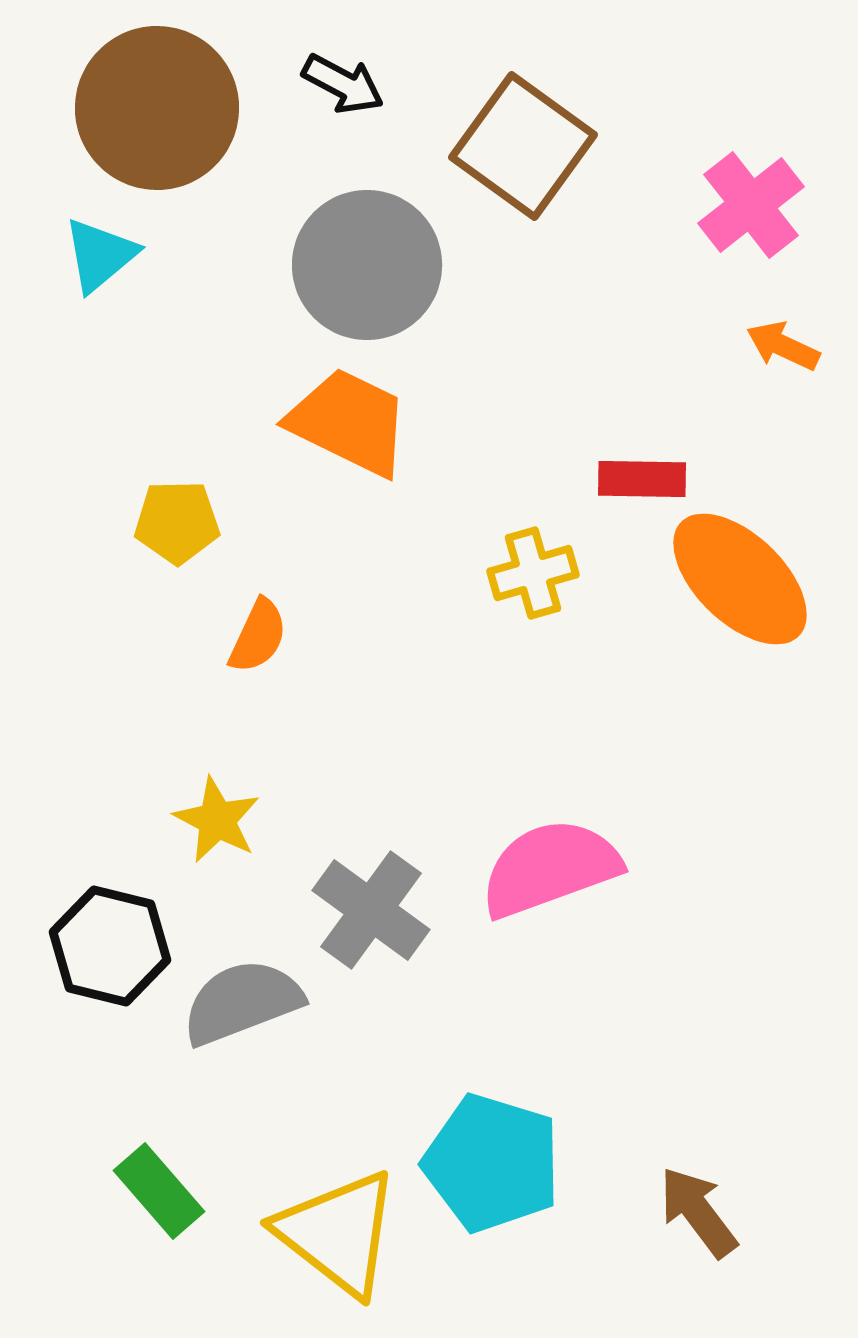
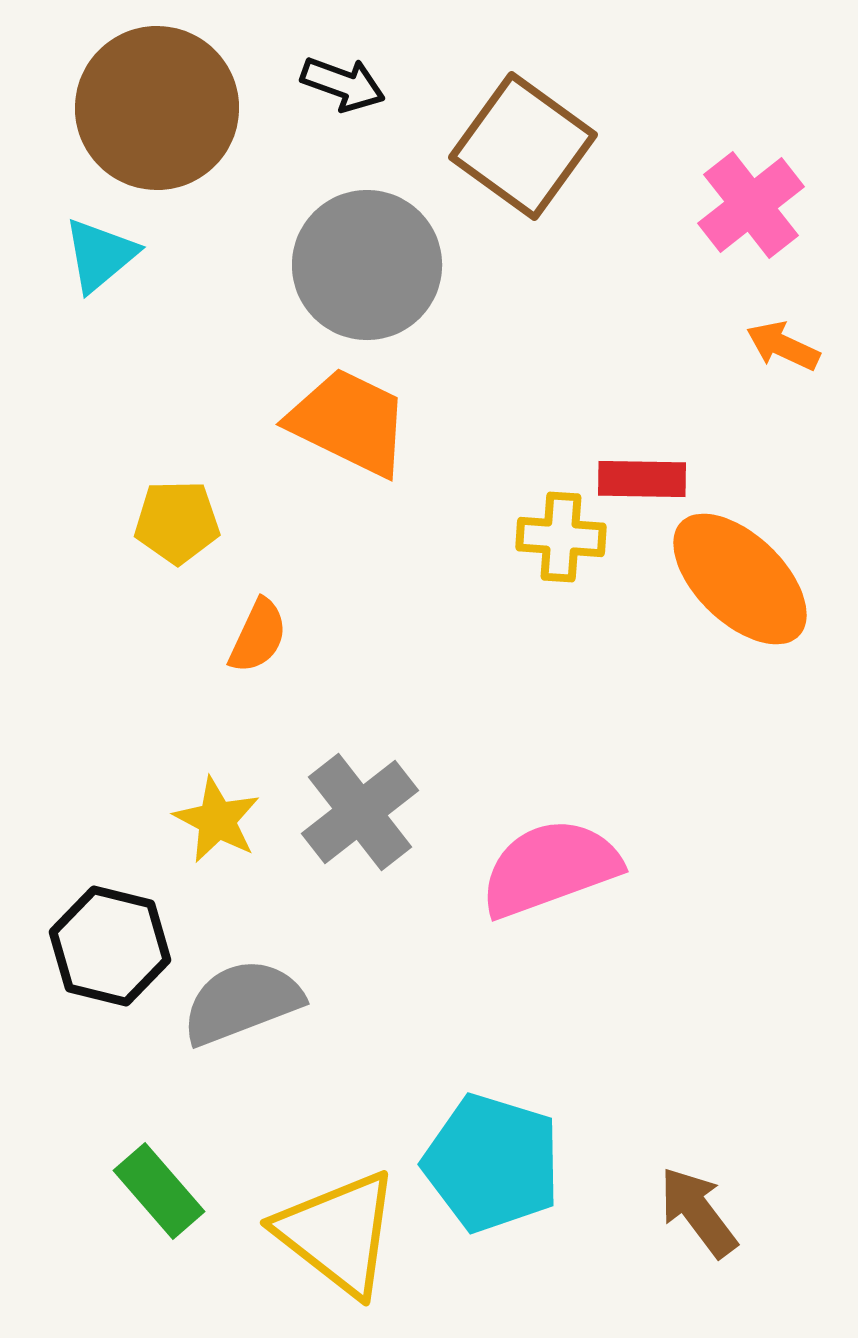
black arrow: rotated 8 degrees counterclockwise
yellow cross: moved 28 px right, 36 px up; rotated 20 degrees clockwise
gray cross: moved 11 px left, 98 px up; rotated 16 degrees clockwise
